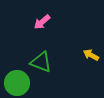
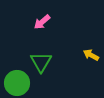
green triangle: rotated 40 degrees clockwise
